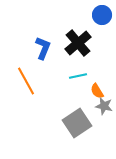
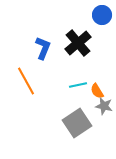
cyan line: moved 9 px down
